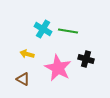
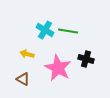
cyan cross: moved 2 px right, 1 px down
